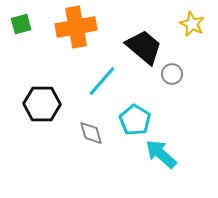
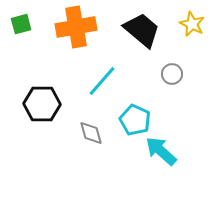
black trapezoid: moved 2 px left, 17 px up
cyan pentagon: rotated 8 degrees counterclockwise
cyan arrow: moved 3 px up
